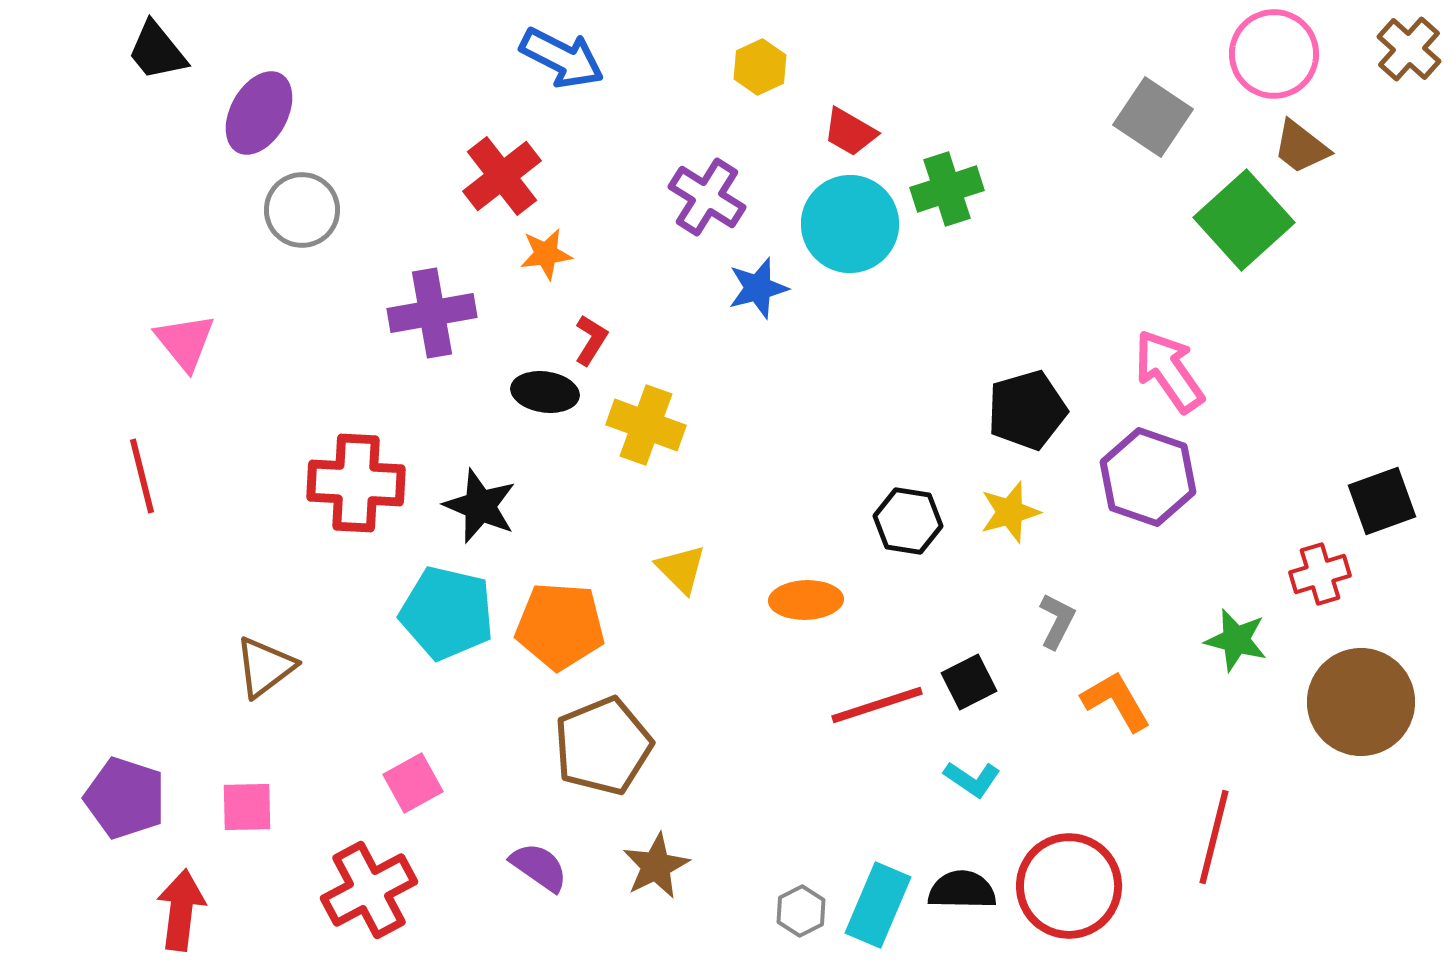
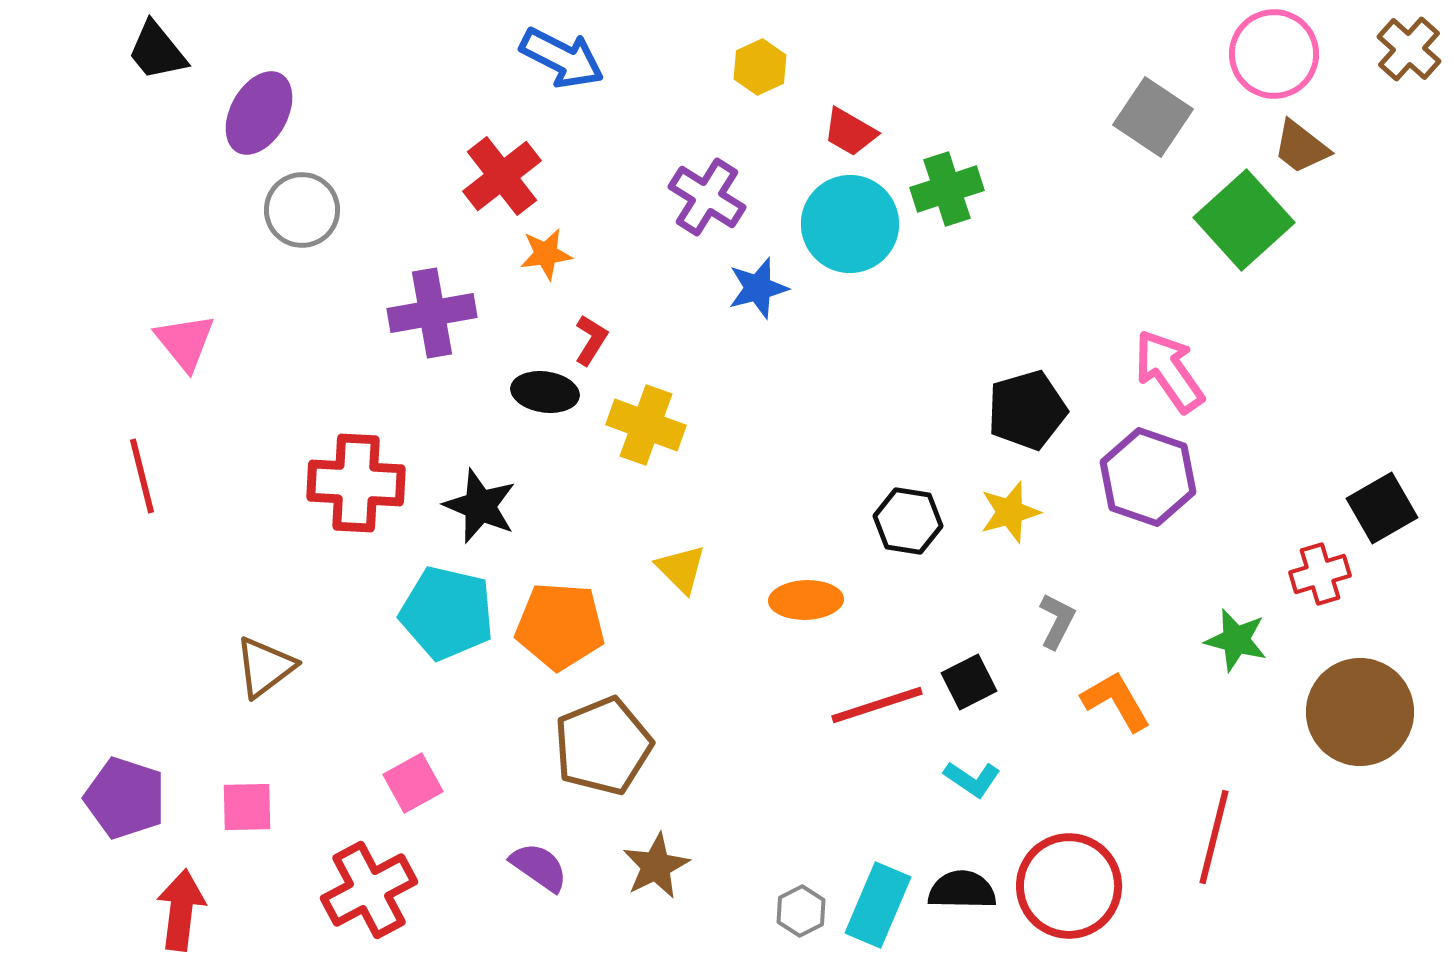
black square at (1382, 501): moved 7 px down; rotated 10 degrees counterclockwise
brown circle at (1361, 702): moved 1 px left, 10 px down
